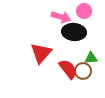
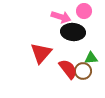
black ellipse: moved 1 px left
